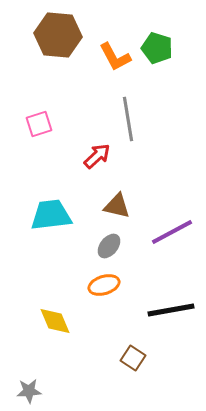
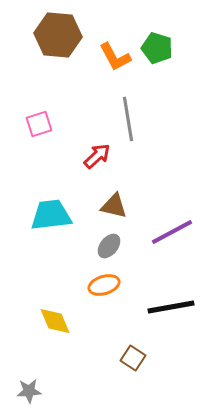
brown triangle: moved 3 px left
black line: moved 3 px up
